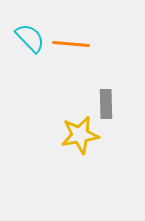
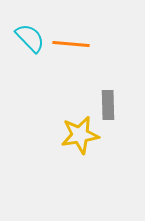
gray rectangle: moved 2 px right, 1 px down
